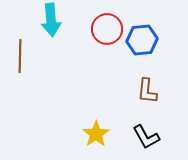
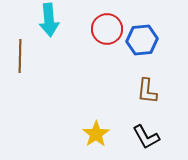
cyan arrow: moved 2 px left
